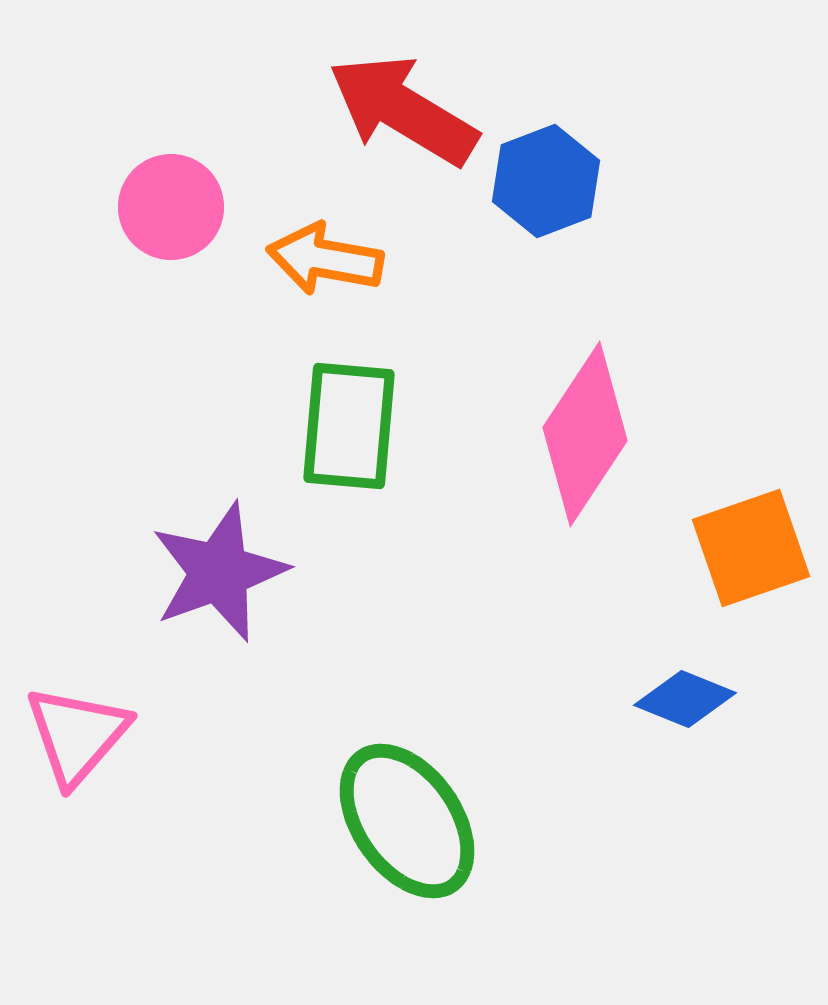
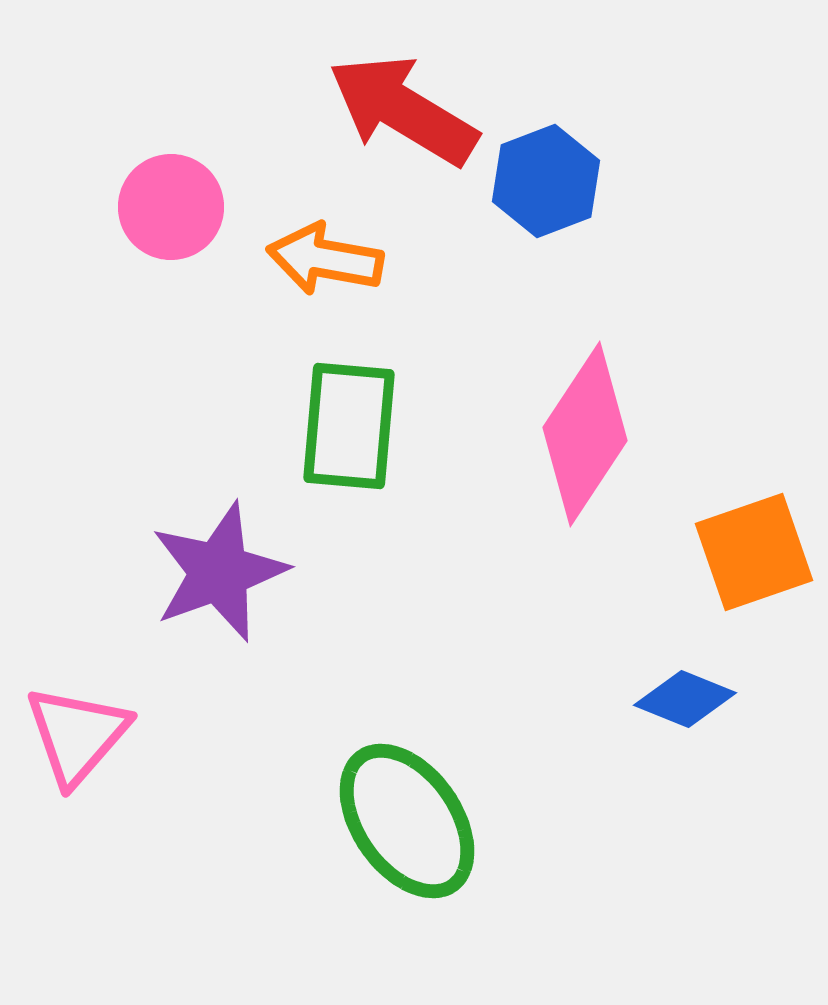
orange square: moved 3 px right, 4 px down
